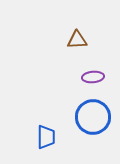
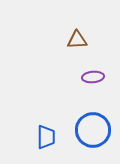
blue circle: moved 13 px down
